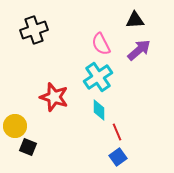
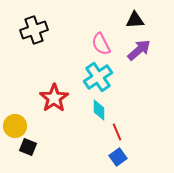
red star: moved 1 px down; rotated 20 degrees clockwise
